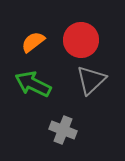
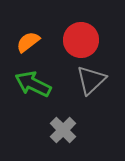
orange semicircle: moved 5 px left
gray cross: rotated 24 degrees clockwise
